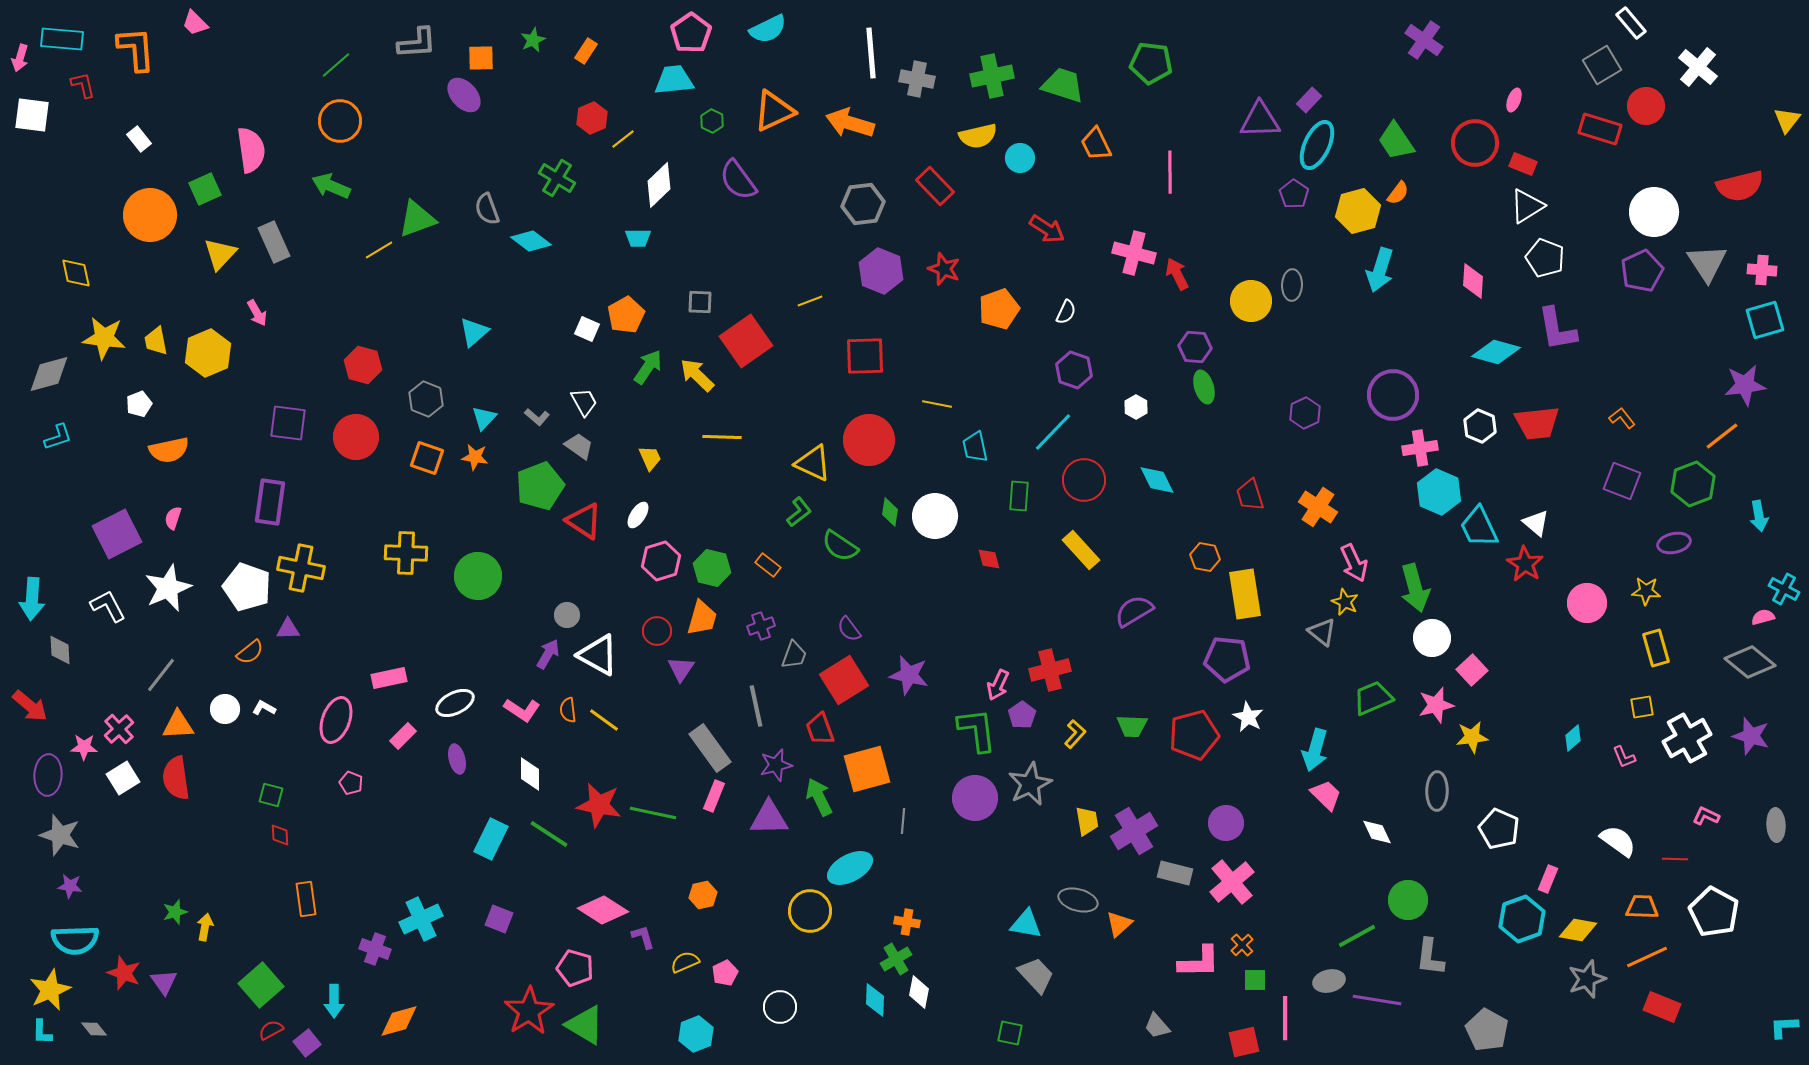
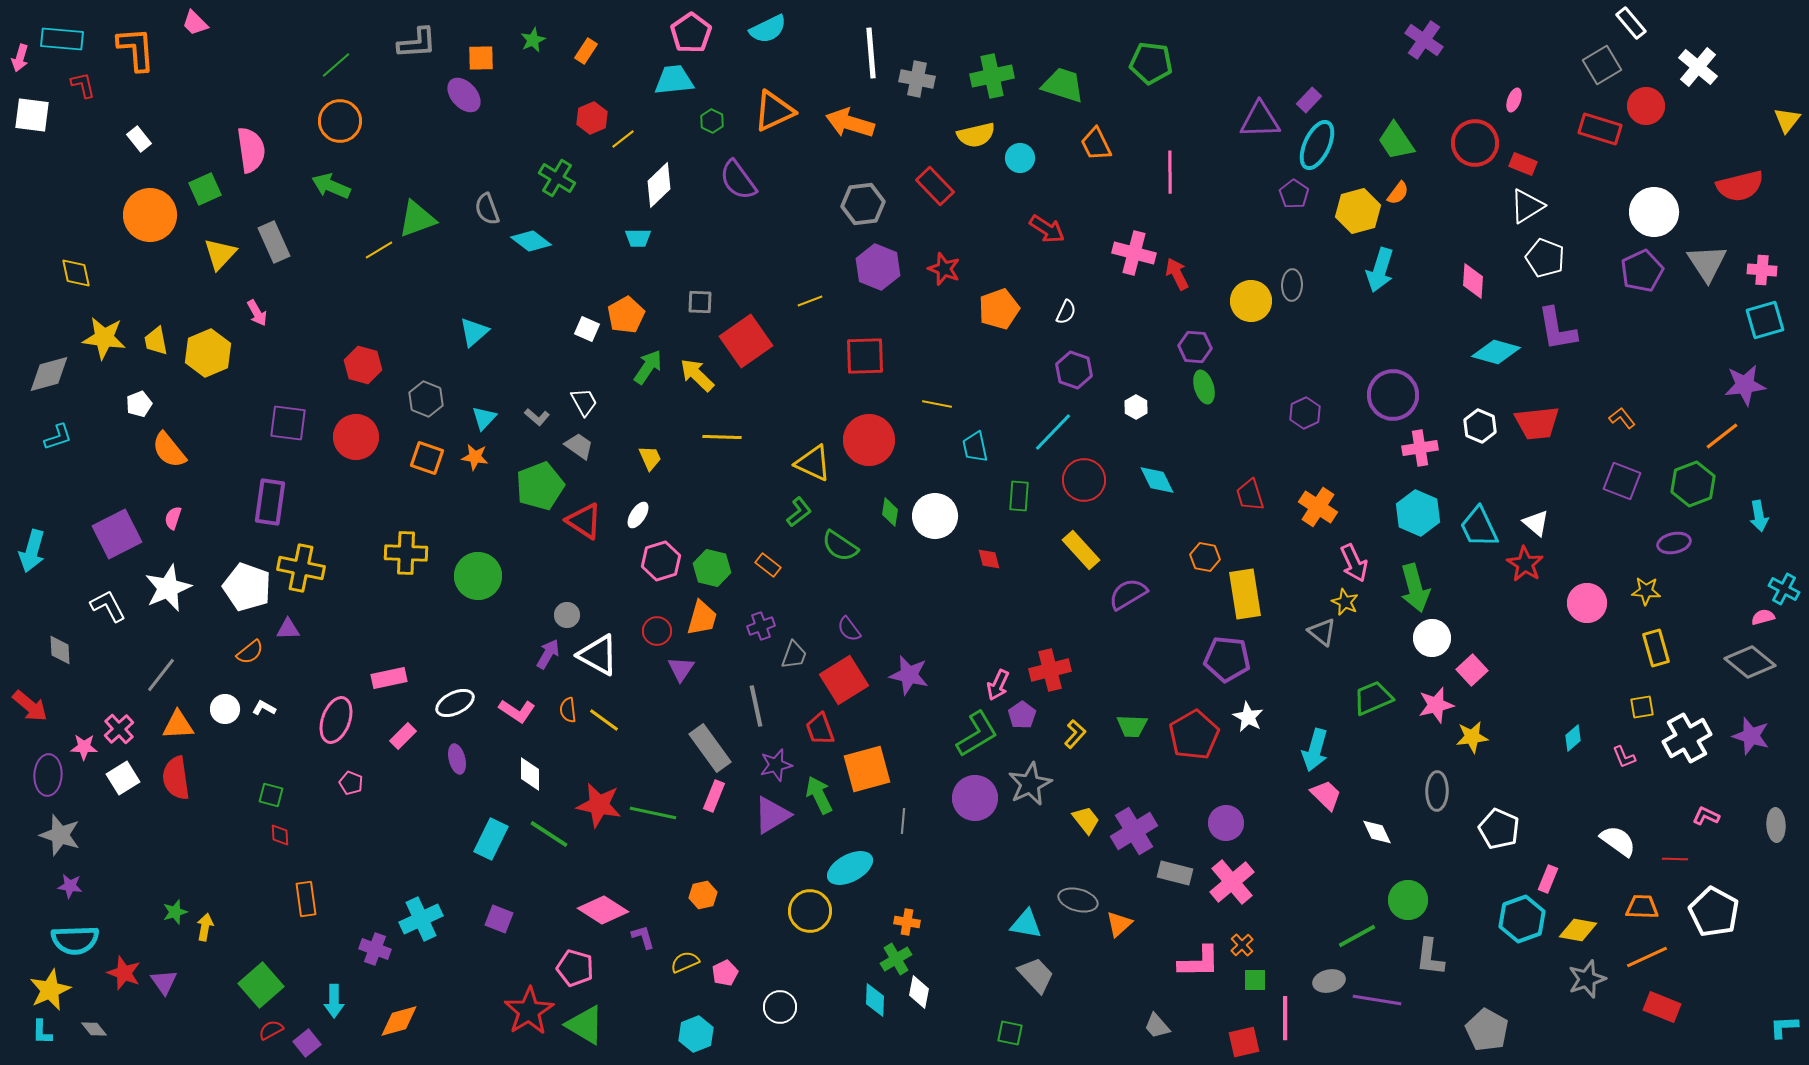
yellow semicircle at (978, 136): moved 2 px left, 1 px up
purple hexagon at (881, 271): moved 3 px left, 4 px up
orange semicircle at (169, 450): rotated 63 degrees clockwise
cyan hexagon at (1439, 492): moved 21 px left, 21 px down
cyan arrow at (32, 599): moved 48 px up; rotated 12 degrees clockwise
purple semicircle at (1134, 611): moved 6 px left, 17 px up
pink L-shape at (522, 710): moved 5 px left, 1 px down
green L-shape at (977, 730): moved 4 px down; rotated 66 degrees clockwise
red pentagon at (1194, 735): rotated 15 degrees counterclockwise
green arrow at (819, 797): moved 2 px up
purple triangle at (769, 818): moved 3 px right, 3 px up; rotated 30 degrees counterclockwise
yellow trapezoid at (1087, 821): moved 1 px left, 1 px up; rotated 28 degrees counterclockwise
